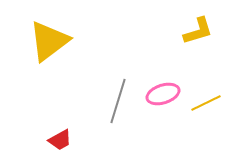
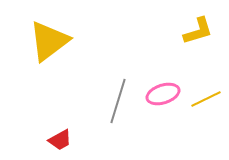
yellow line: moved 4 px up
